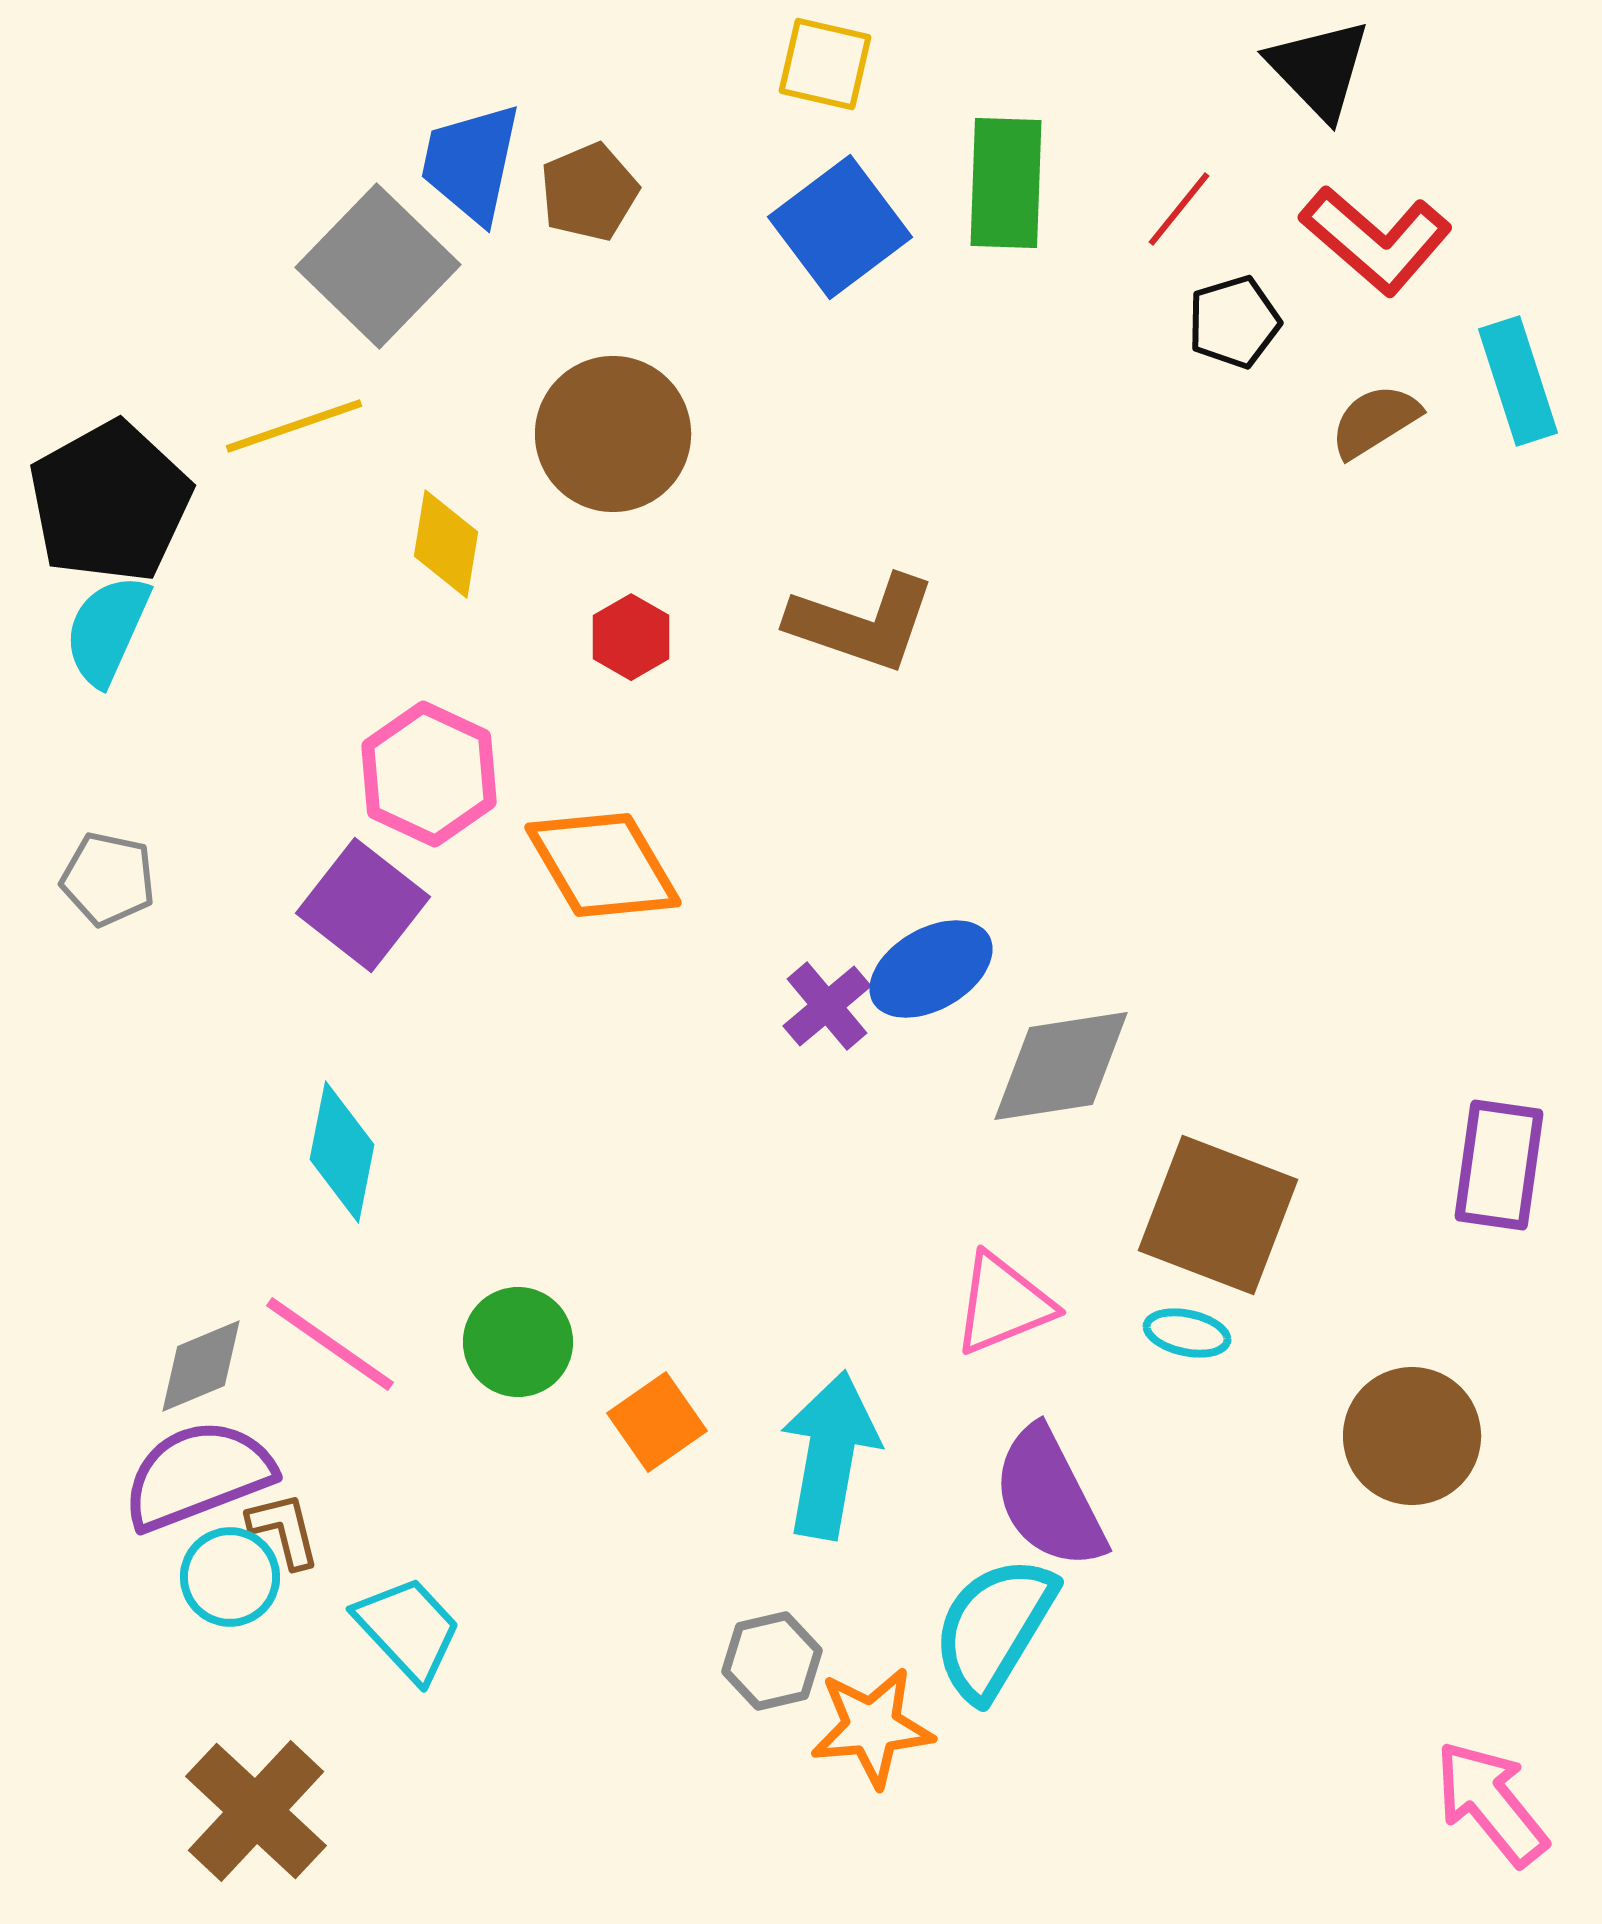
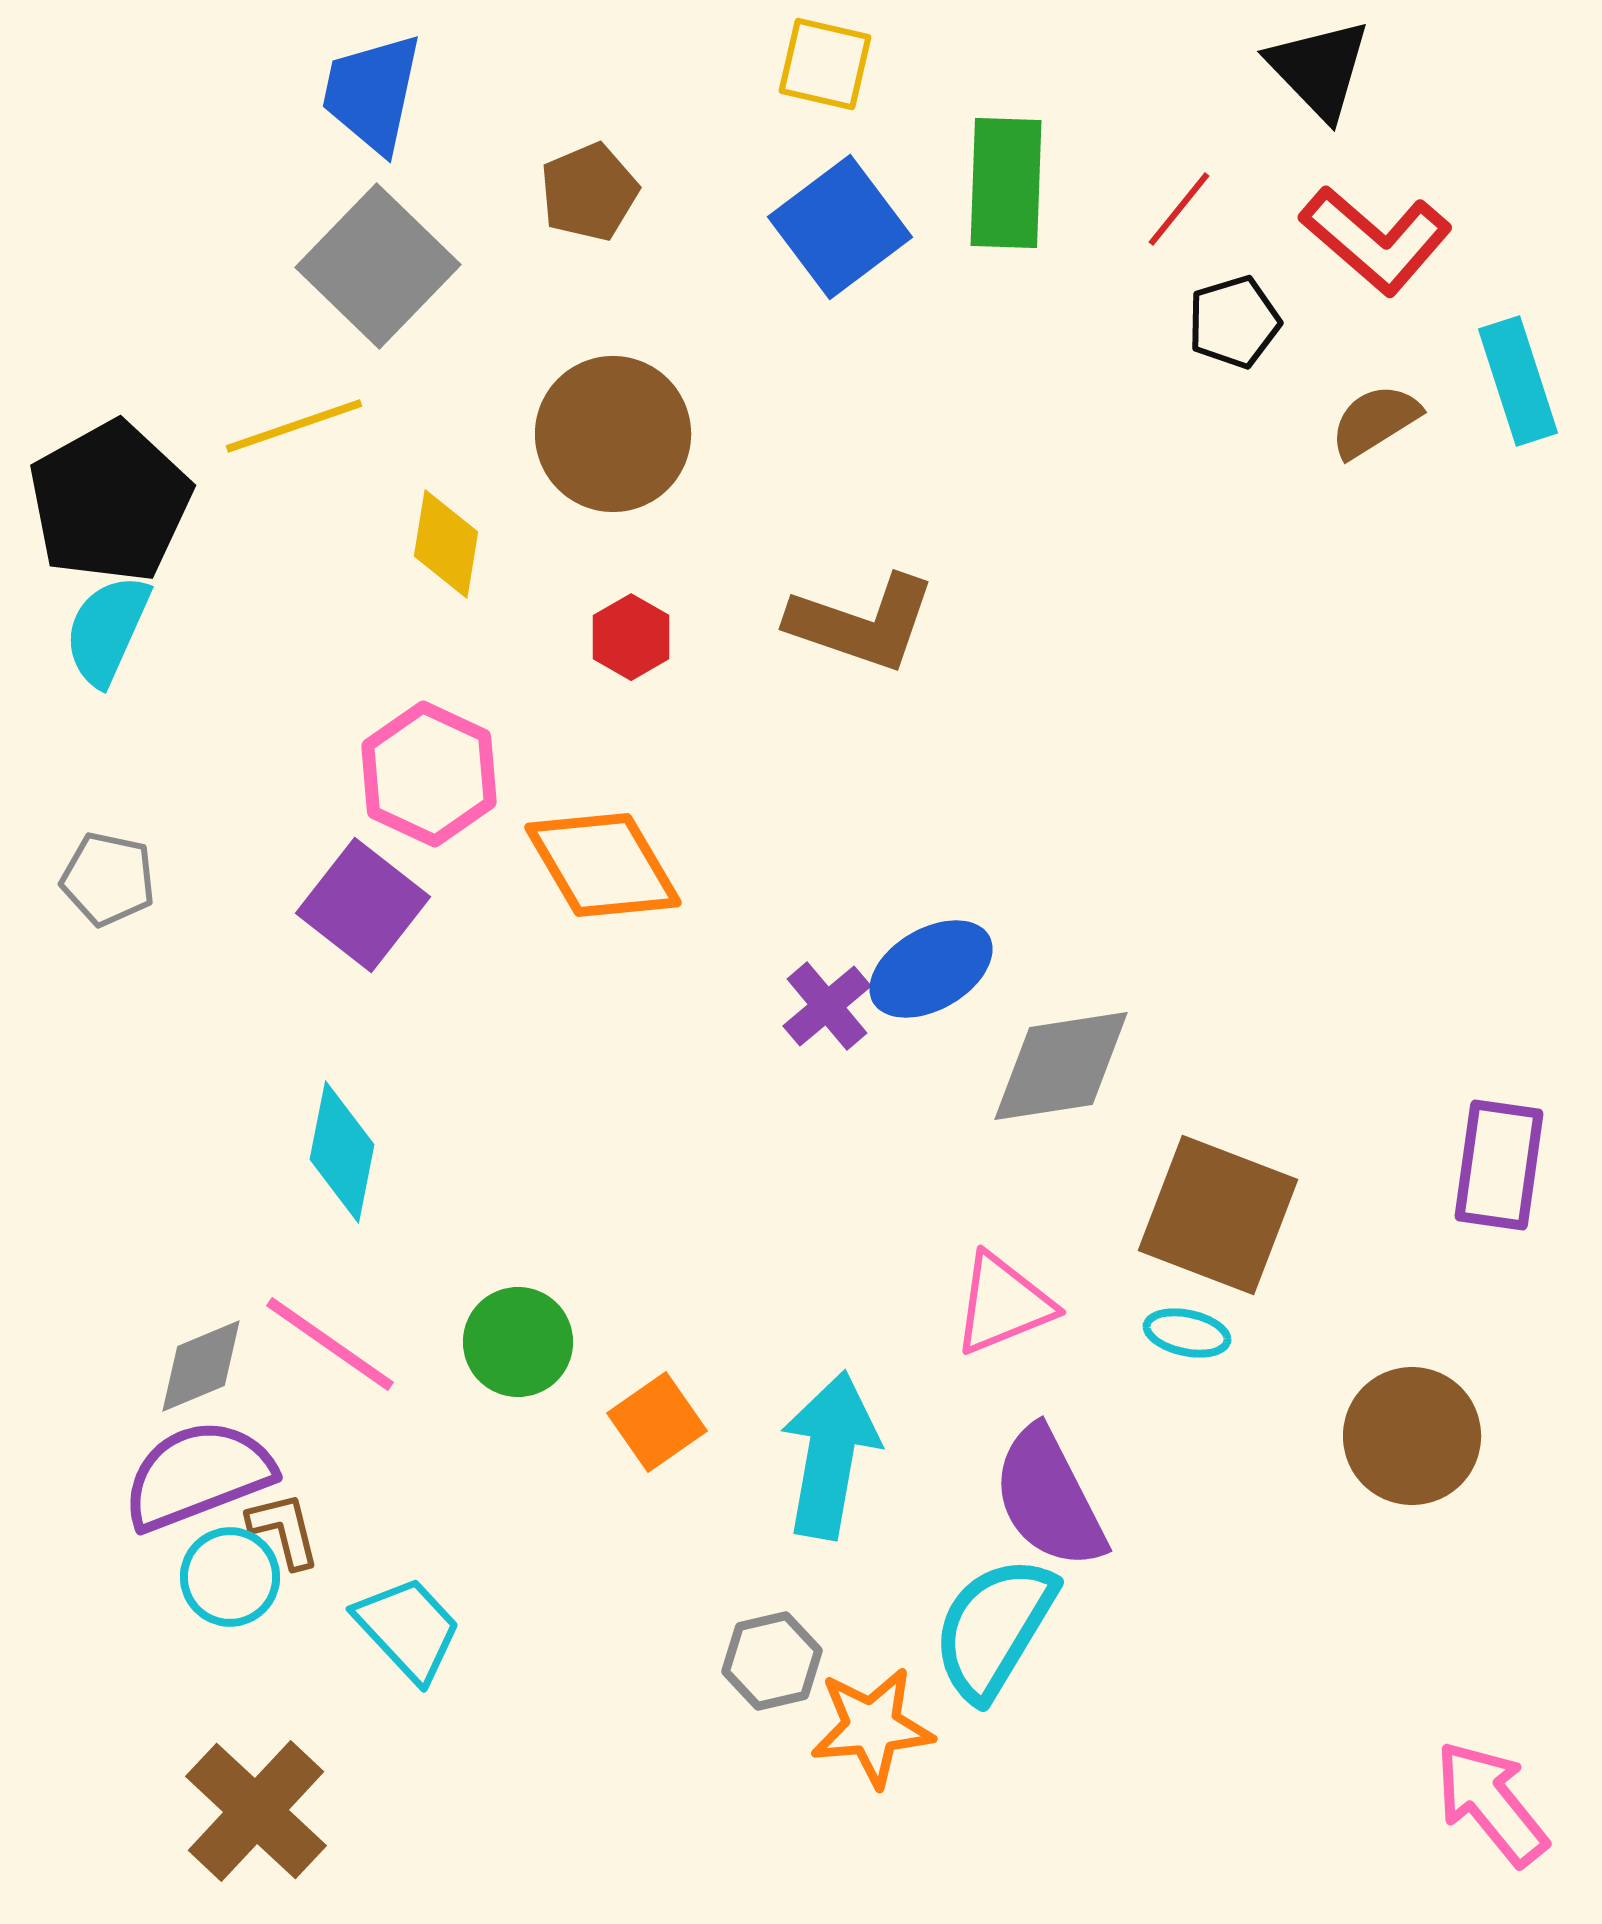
blue trapezoid at (471, 163): moved 99 px left, 70 px up
